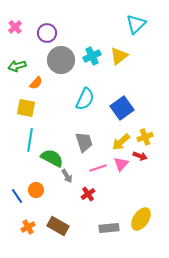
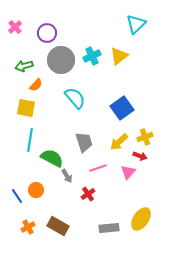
green arrow: moved 7 px right
orange semicircle: moved 2 px down
cyan semicircle: moved 10 px left, 1 px up; rotated 65 degrees counterclockwise
yellow arrow: moved 2 px left
pink triangle: moved 7 px right, 8 px down
